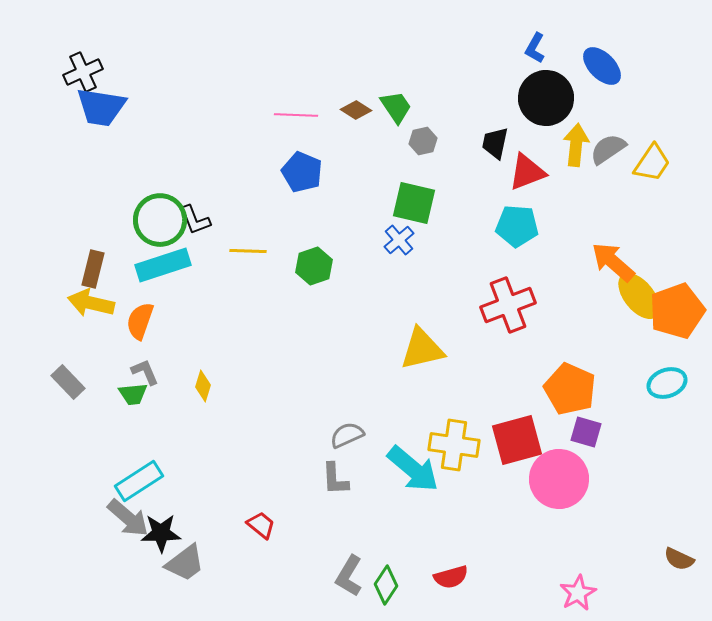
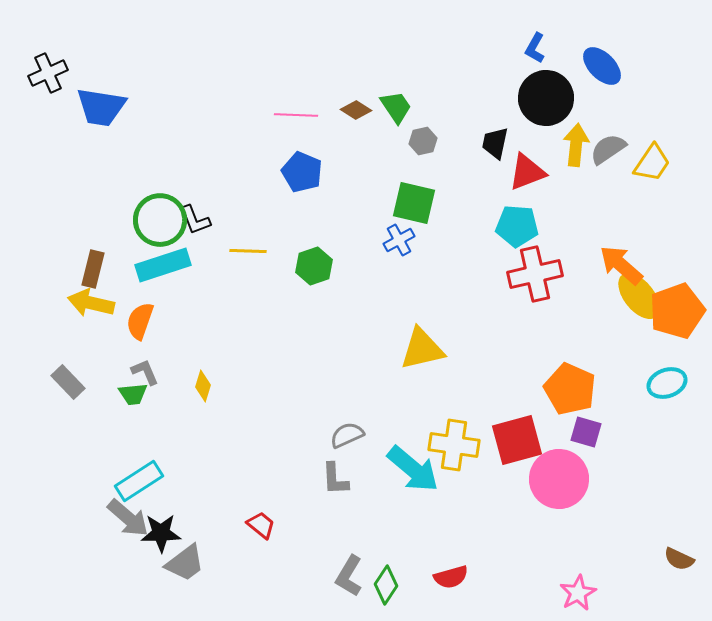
black cross at (83, 72): moved 35 px left, 1 px down
blue cross at (399, 240): rotated 12 degrees clockwise
orange arrow at (613, 262): moved 8 px right, 3 px down
red cross at (508, 305): moved 27 px right, 31 px up; rotated 8 degrees clockwise
